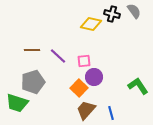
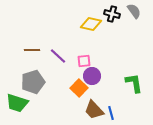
purple circle: moved 2 px left, 1 px up
green L-shape: moved 4 px left, 3 px up; rotated 25 degrees clockwise
brown trapezoid: moved 8 px right; rotated 85 degrees counterclockwise
